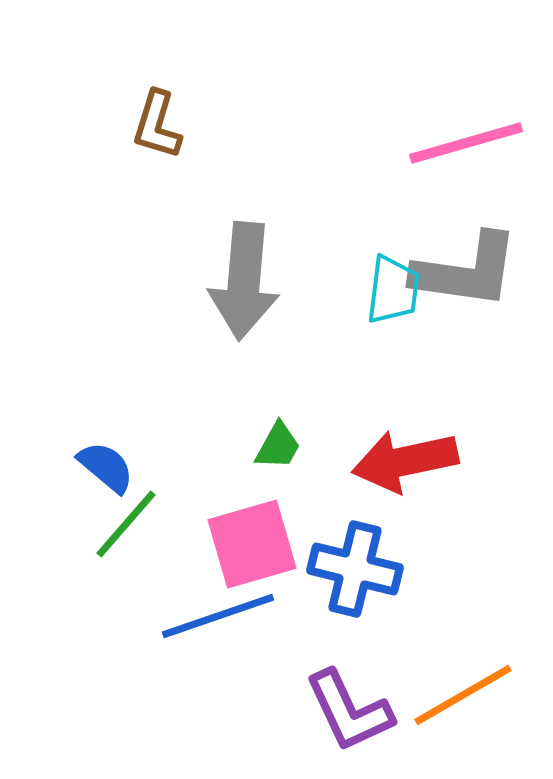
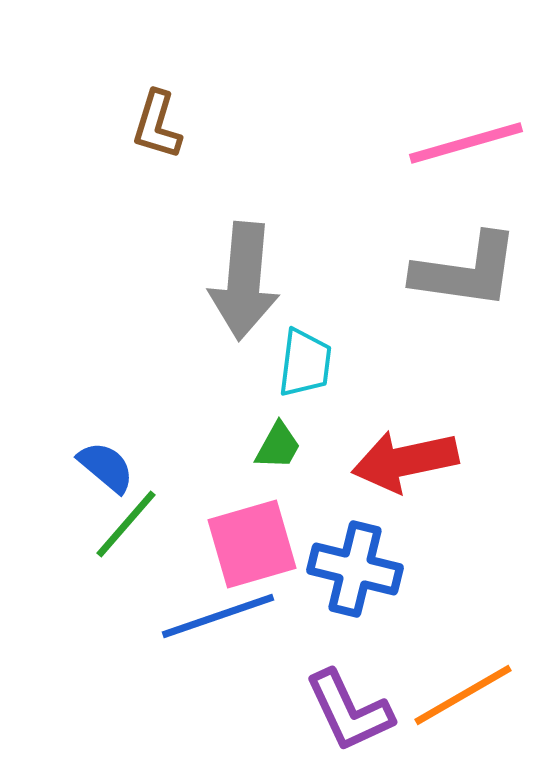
cyan trapezoid: moved 88 px left, 73 px down
